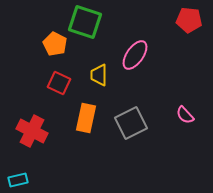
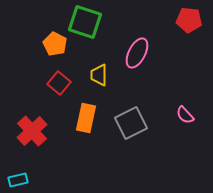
pink ellipse: moved 2 px right, 2 px up; rotated 8 degrees counterclockwise
red square: rotated 15 degrees clockwise
red cross: rotated 20 degrees clockwise
